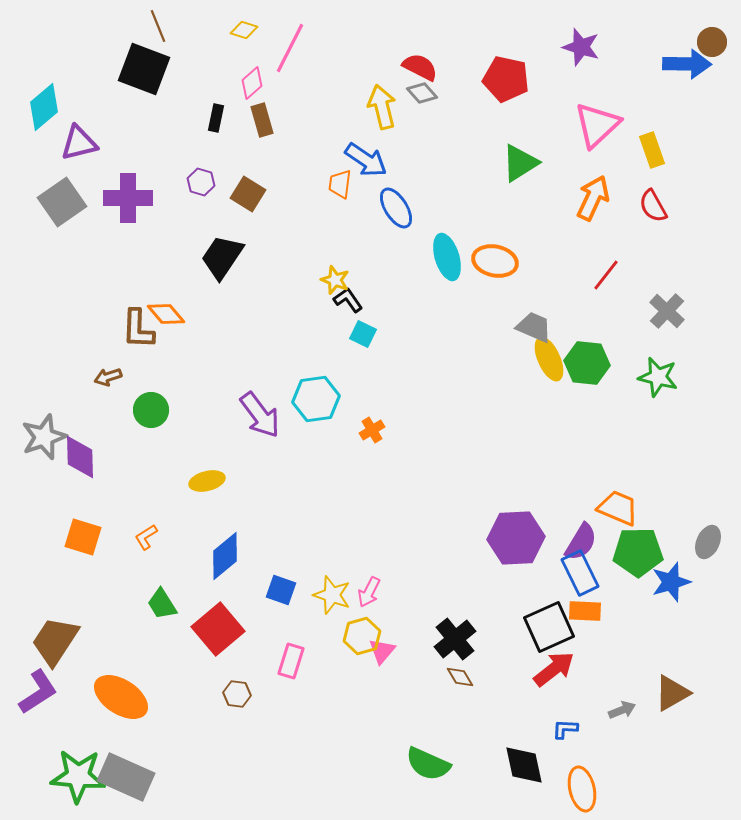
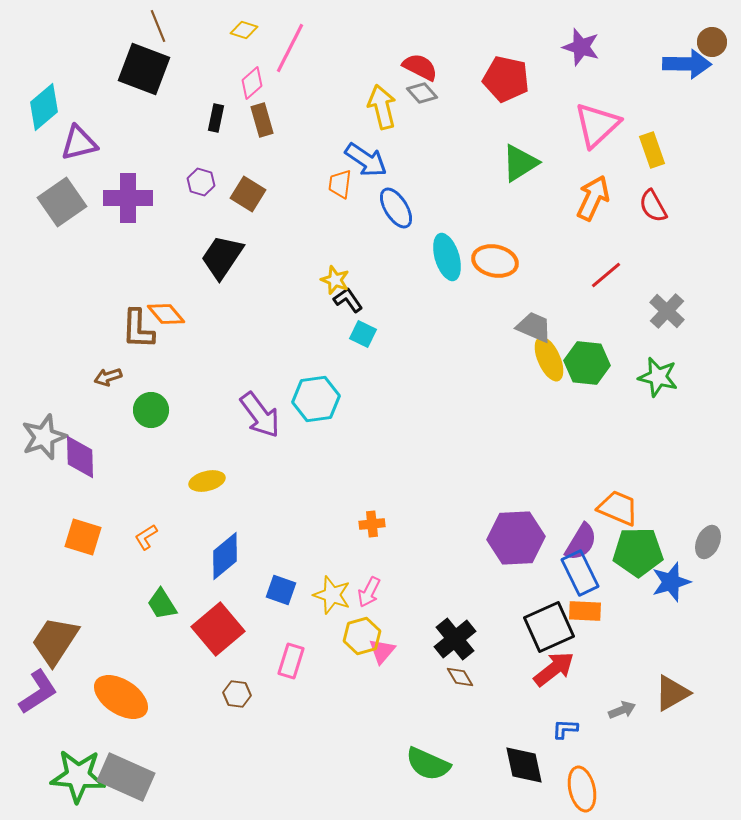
red line at (606, 275): rotated 12 degrees clockwise
orange cross at (372, 430): moved 94 px down; rotated 25 degrees clockwise
